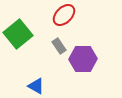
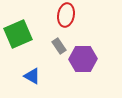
red ellipse: moved 2 px right; rotated 35 degrees counterclockwise
green square: rotated 16 degrees clockwise
blue triangle: moved 4 px left, 10 px up
